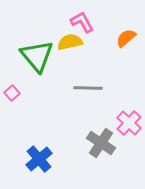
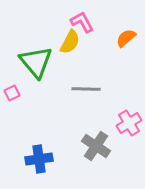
yellow semicircle: rotated 130 degrees clockwise
green triangle: moved 1 px left, 6 px down
gray line: moved 2 px left, 1 px down
pink square: rotated 14 degrees clockwise
pink cross: rotated 15 degrees clockwise
gray cross: moved 5 px left, 3 px down
blue cross: rotated 32 degrees clockwise
